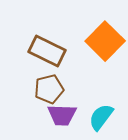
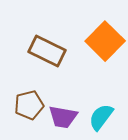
brown pentagon: moved 20 px left, 16 px down
purple trapezoid: moved 1 px right, 2 px down; rotated 8 degrees clockwise
